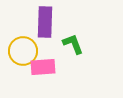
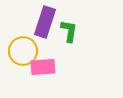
purple rectangle: rotated 16 degrees clockwise
green L-shape: moved 4 px left, 13 px up; rotated 30 degrees clockwise
